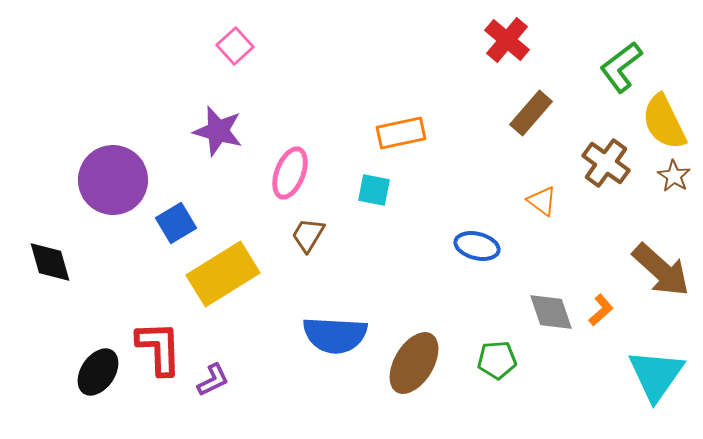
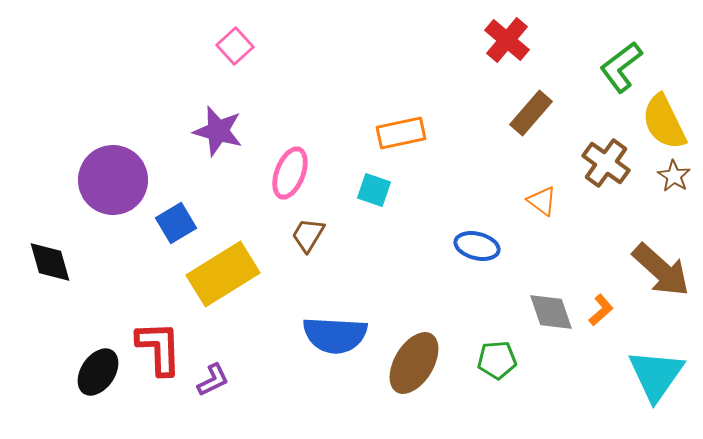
cyan square: rotated 8 degrees clockwise
